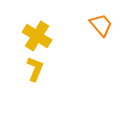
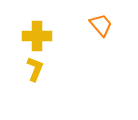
yellow cross: rotated 32 degrees counterclockwise
